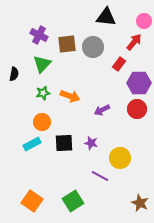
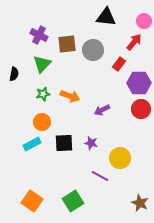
gray circle: moved 3 px down
green star: moved 1 px down
red circle: moved 4 px right
